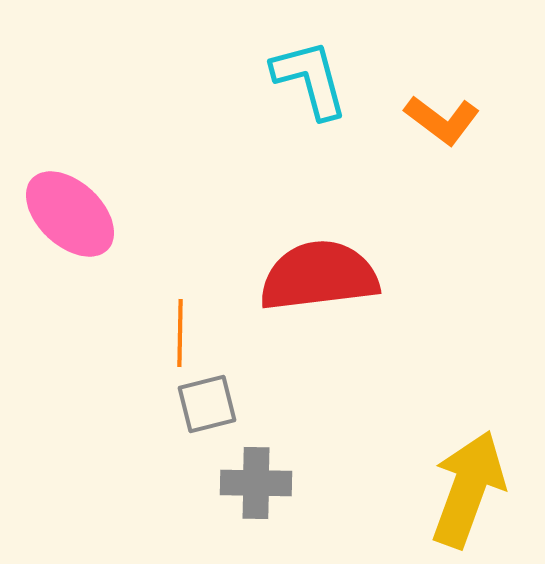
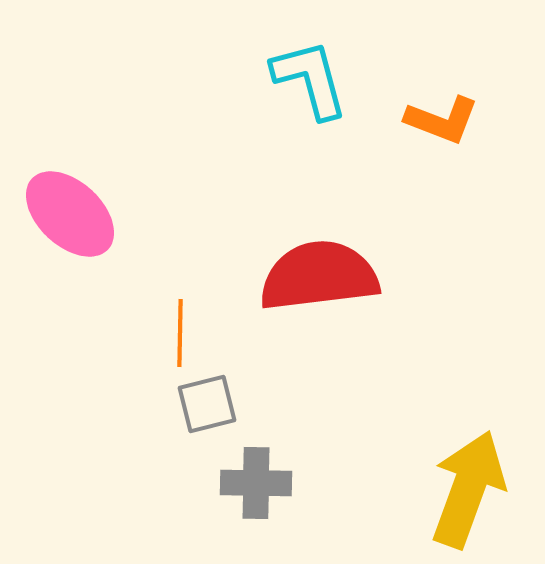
orange L-shape: rotated 16 degrees counterclockwise
